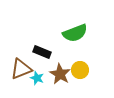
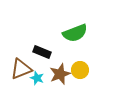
brown star: rotated 20 degrees clockwise
